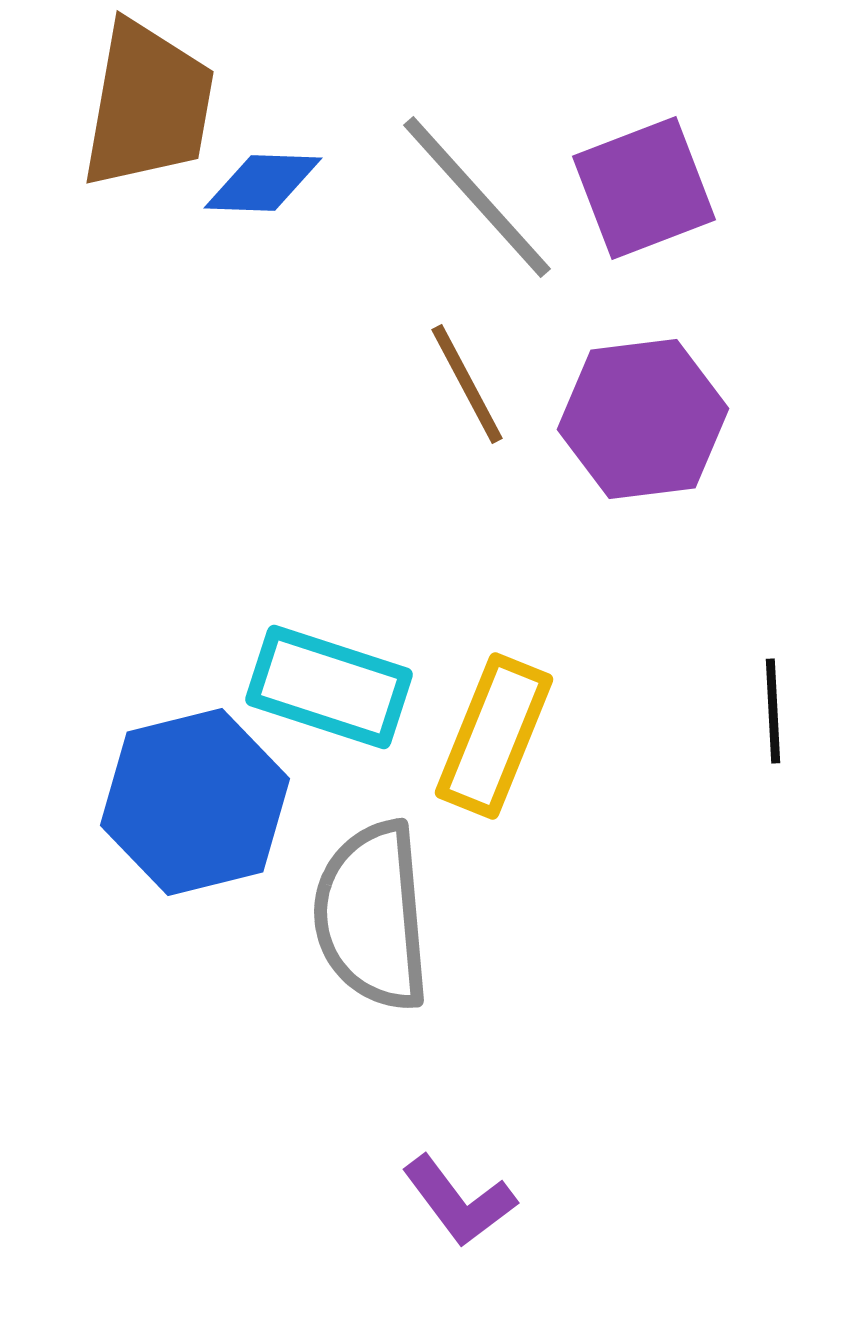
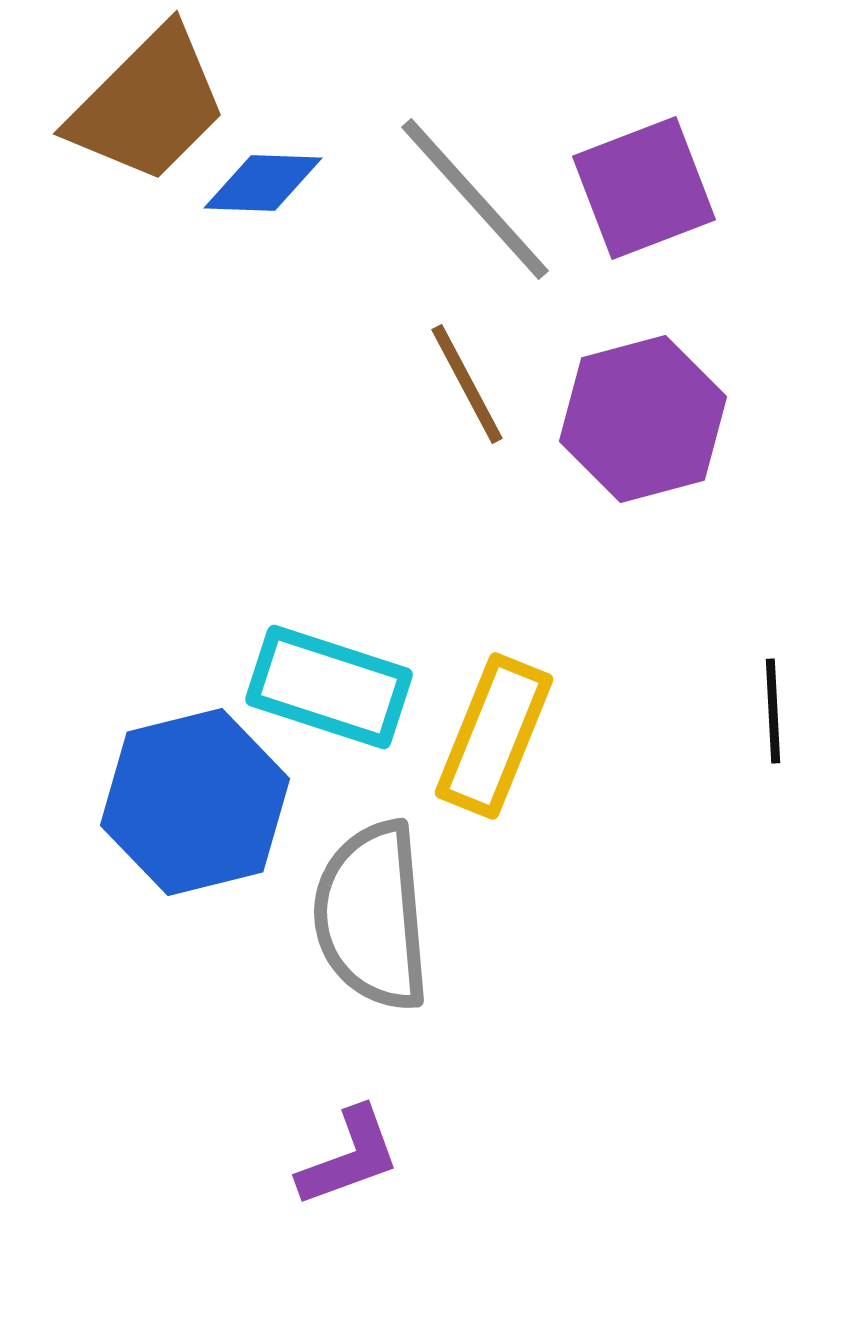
brown trapezoid: rotated 35 degrees clockwise
gray line: moved 2 px left, 2 px down
purple hexagon: rotated 8 degrees counterclockwise
purple L-shape: moved 110 px left, 44 px up; rotated 73 degrees counterclockwise
